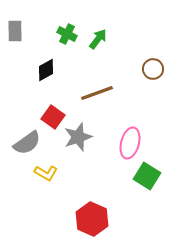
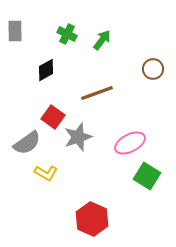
green arrow: moved 4 px right, 1 px down
pink ellipse: rotated 48 degrees clockwise
